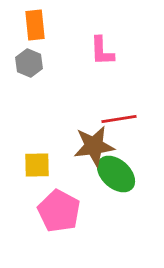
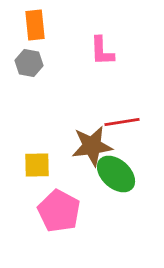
gray hexagon: rotated 12 degrees counterclockwise
red line: moved 3 px right, 3 px down
brown star: moved 2 px left
